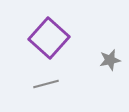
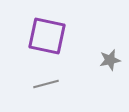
purple square: moved 2 px left, 2 px up; rotated 30 degrees counterclockwise
